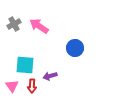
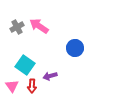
gray cross: moved 3 px right, 3 px down
cyan square: rotated 30 degrees clockwise
